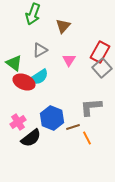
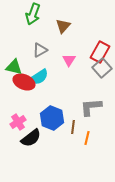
green triangle: moved 4 px down; rotated 24 degrees counterclockwise
brown line: rotated 64 degrees counterclockwise
orange line: rotated 40 degrees clockwise
